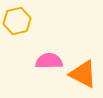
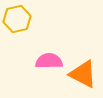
yellow hexagon: moved 2 px up
